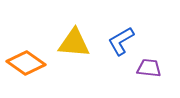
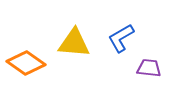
blue L-shape: moved 3 px up
